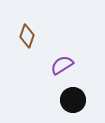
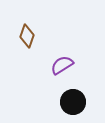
black circle: moved 2 px down
